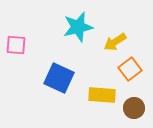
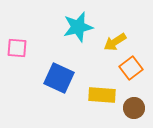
pink square: moved 1 px right, 3 px down
orange square: moved 1 px right, 1 px up
